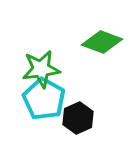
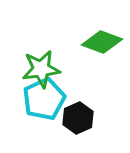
cyan pentagon: rotated 18 degrees clockwise
